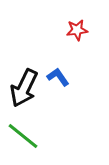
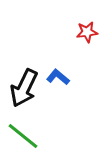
red star: moved 10 px right, 2 px down
blue L-shape: rotated 15 degrees counterclockwise
